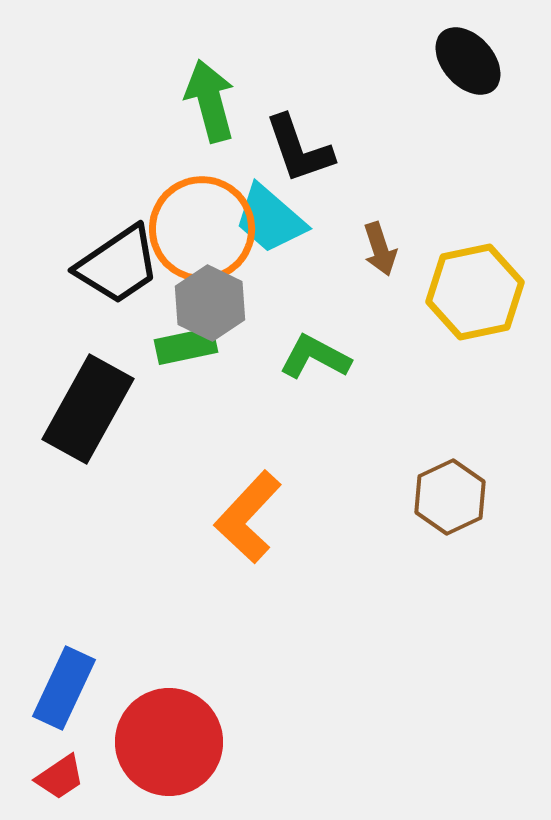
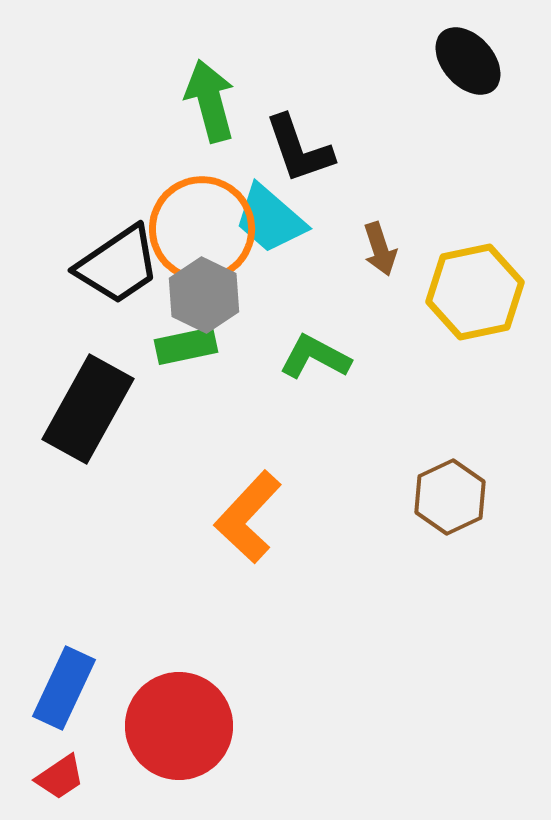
gray hexagon: moved 6 px left, 8 px up
red circle: moved 10 px right, 16 px up
